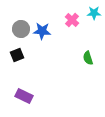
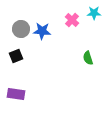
black square: moved 1 px left, 1 px down
purple rectangle: moved 8 px left, 2 px up; rotated 18 degrees counterclockwise
